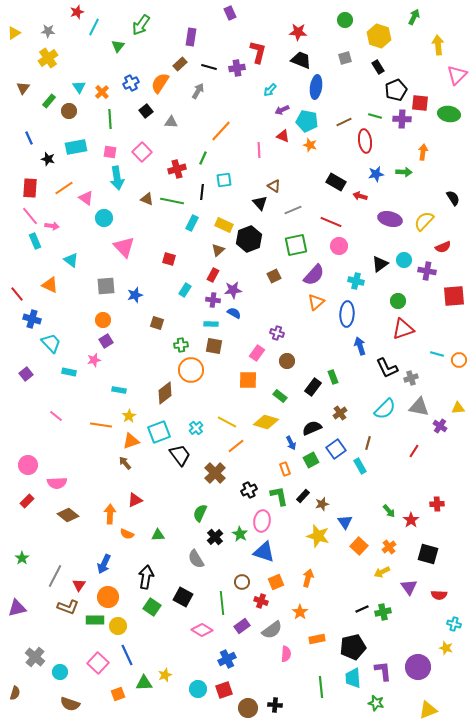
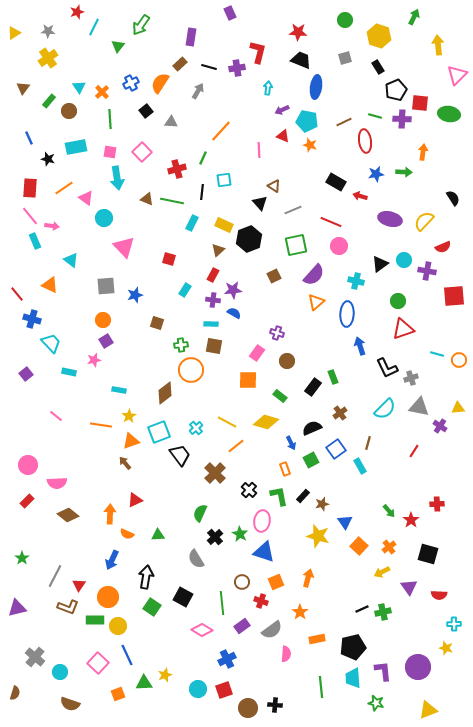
cyan arrow at (270, 90): moved 2 px left, 2 px up; rotated 144 degrees clockwise
black cross at (249, 490): rotated 21 degrees counterclockwise
blue arrow at (104, 564): moved 8 px right, 4 px up
cyan cross at (454, 624): rotated 16 degrees counterclockwise
